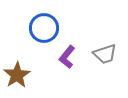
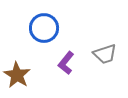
purple L-shape: moved 1 px left, 6 px down
brown star: rotated 8 degrees counterclockwise
